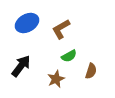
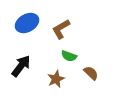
green semicircle: rotated 49 degrees clockwise
brown semicircle: moved 2 px down; rotated 63 degrees counterclockwise
